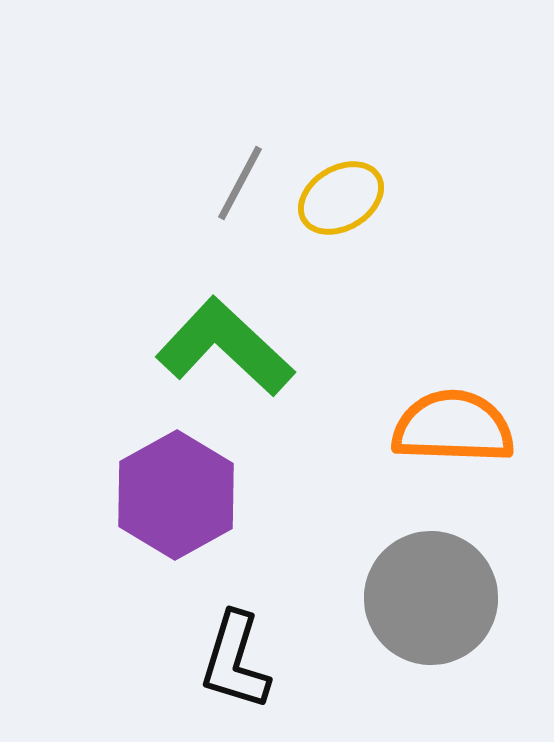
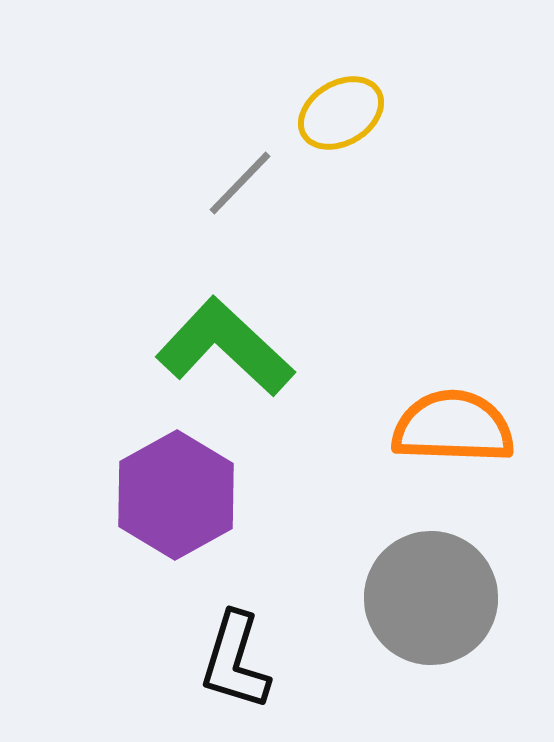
gray line: rotated 16 degrees clockwise
yellow ellipse: moved 85 px up
